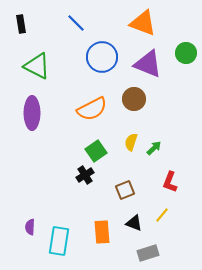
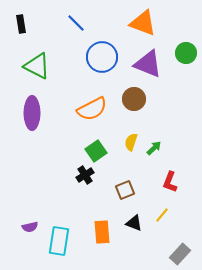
purple semicircle: rotated 105 degrees counterclockwise
gray rectangle: moved 32 px right, 1 px down; rotated 30 degrees counterclockwise
